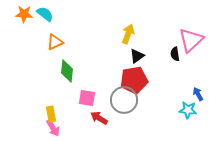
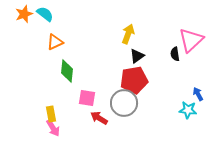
orange star: rotated 24 degrees counterclockwise
gray circle: moved 3 px down
